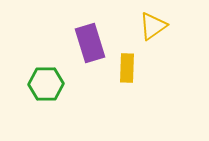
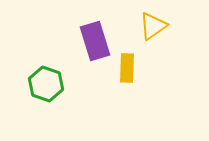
purple rectangle: moved 5 px right, 2 px up
green hexagon: rotated 20 degrees clockwise
